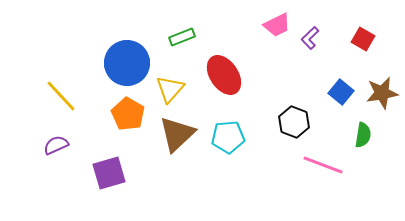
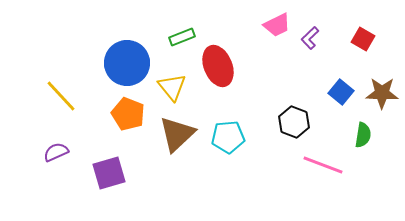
red ellipse: moved 6 px left, 9 px up; rotated 12 degrees clockwise
yellow triangle: moved 2 px right, 2 px up; rotated 20 degrees counterclockwise
brown star: rotated 12 degrees clockwise
orange pentagon: rotated 8 degrees counterclockwise
purple semicircle: moved 7 px down
